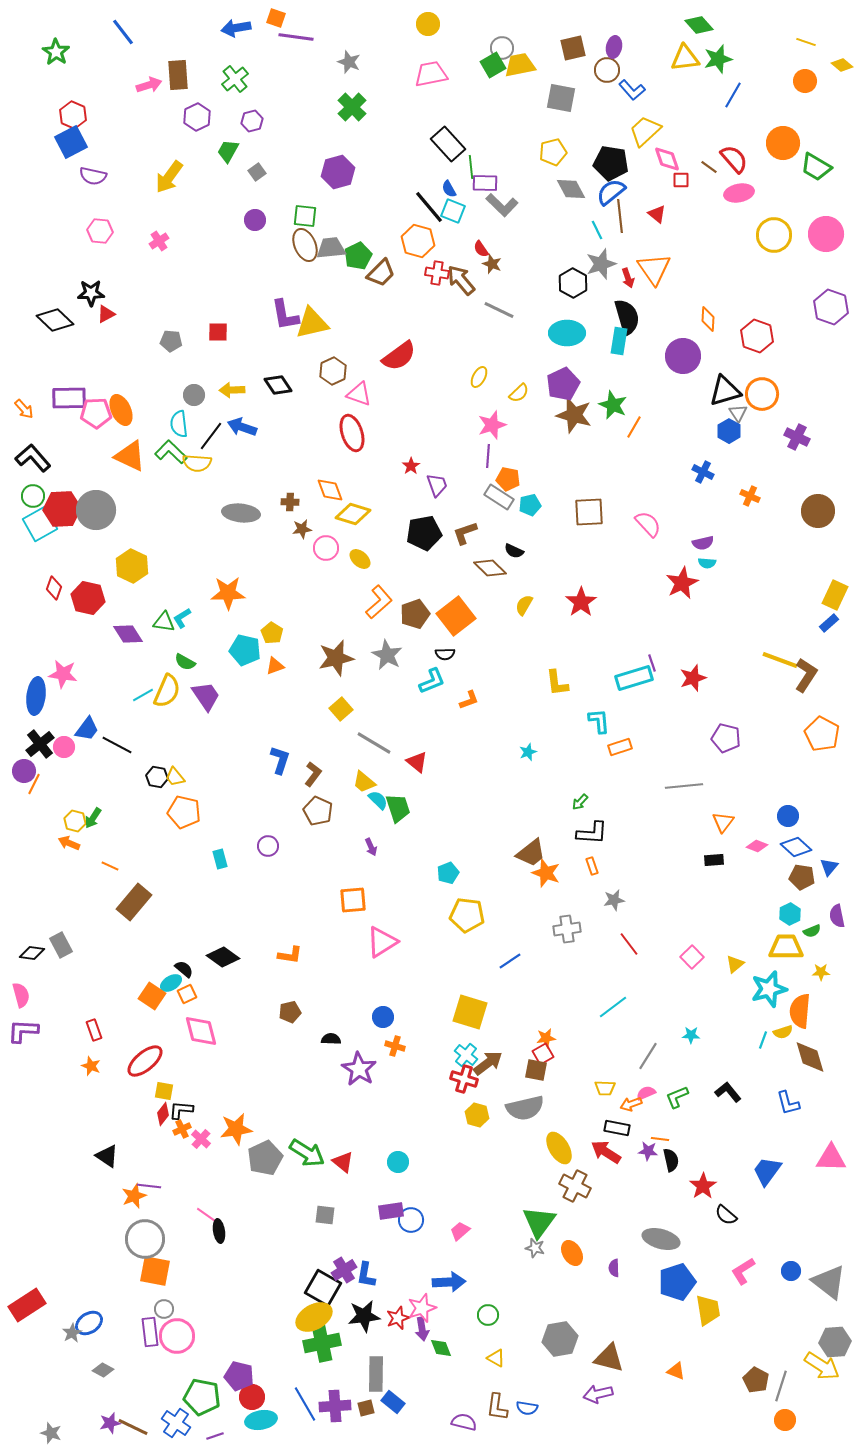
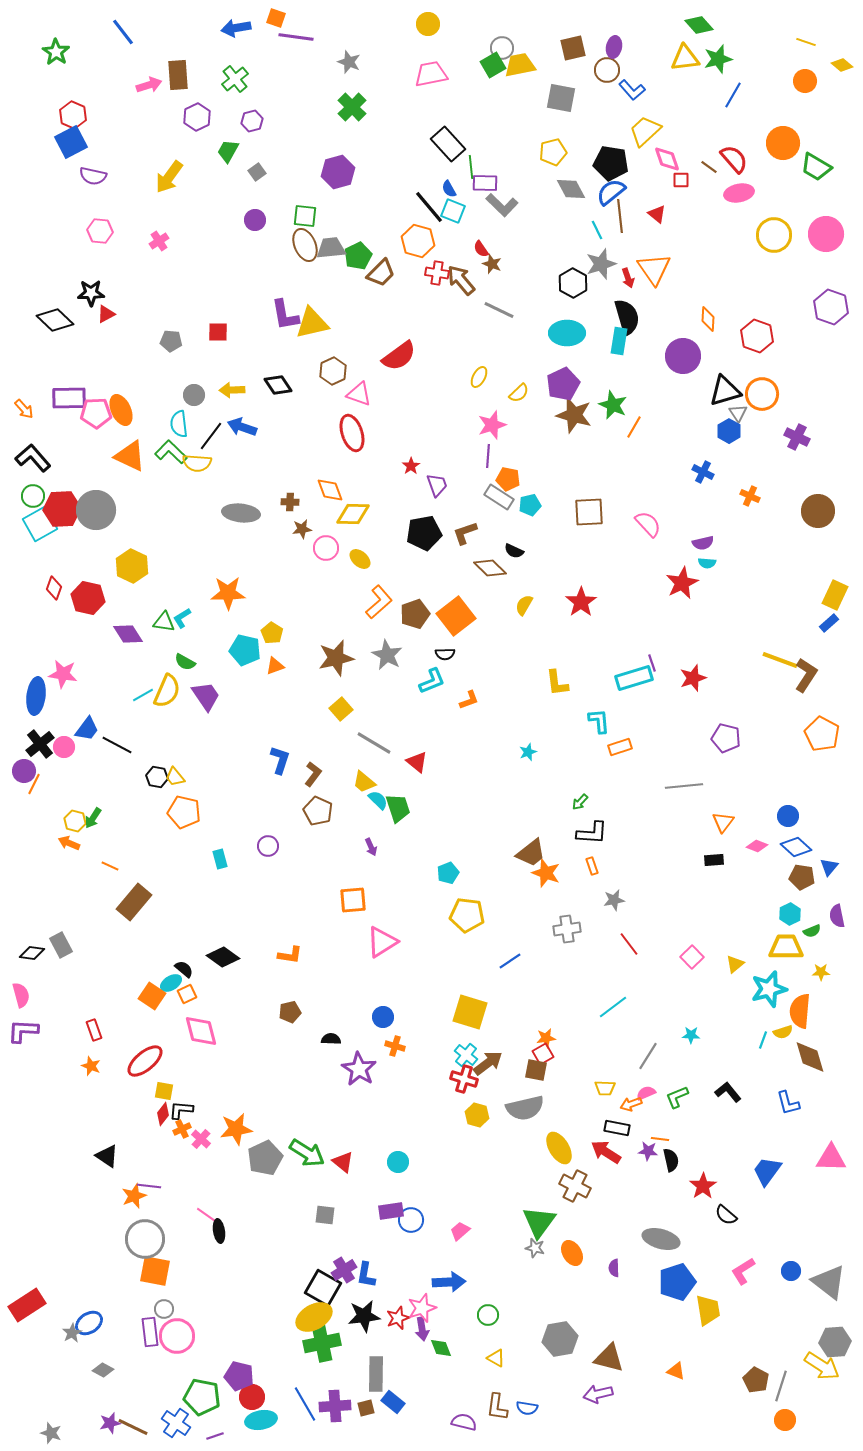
yellow diamond at (353, 514): rotated 16 degrees counterclockwise
